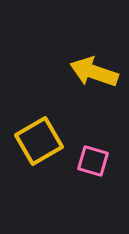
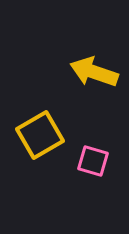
yellow square: moved 1 px right, 6 px up
